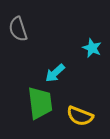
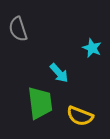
cyan arrow: moved 4 px right; rotated 90 degrees counterclockwise
